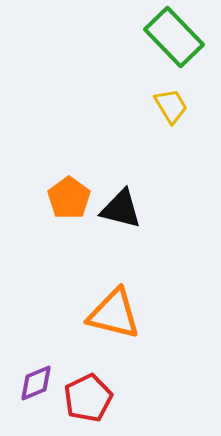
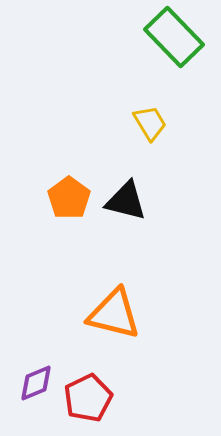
yellow trapezoid: moved 21 px left, 17 px down
black triangle: moved 5 px right, 8 px up
